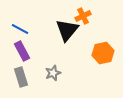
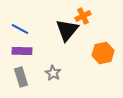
purple rectangle: rotated 60 degrees counterclockwise
gray star: rotated 21 degrees counterclockwise
